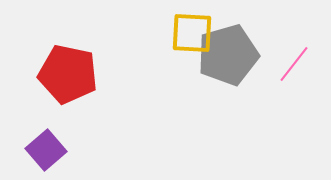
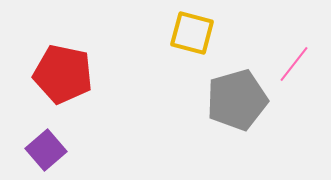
yellow square: rotated 12 degrees clockwise
gray pentagon: moved 9 px right, 45 px down
red pentagon: moved 5 px left
